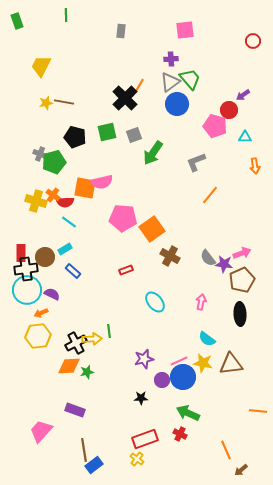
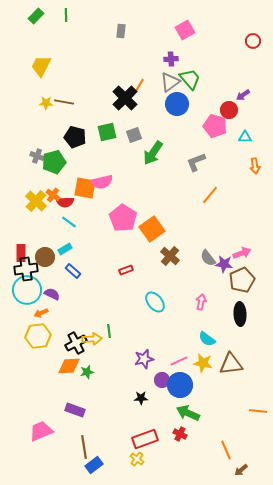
green rectangle at (17, 21): moved 19 px right, 5 px up; rotated 63 degrees clockwise
pink square at (185, 30): rotated 24 degrees counterclockwise
yellow star at (46, 103): rotated 16 degrees clockwise
gray cross at (40, 154): moved 3 px left, 2 px down
yellow cross at (36, 201): rotated 25 degrees clockwise
pink pentagon at (123, 218): rotated 28 degrees clockwise
brown cross at (170, 256): rotated 12 degrees clockwise
blue circle at (183, 377): moved 3 px left, 8 px down
pink trapezoid at (41, 431): rotated 25 degrees clockwise
brown line at (84, 450): moved 3 px up
